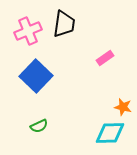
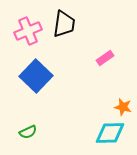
green semicircle: moved 11 px left, 6 px down
